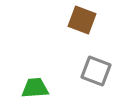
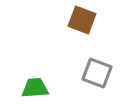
gray square: moved 1 px right, 2 px down
